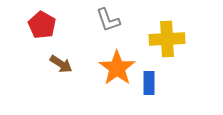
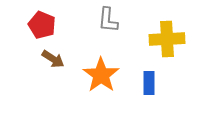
gray L-shape: rotated 24 degrees clockwise
red pentagon: rotated 8 degrees counterclockwise
brown arrow: moved 8 px left, 5 px up
orange star: moved 16 px left, 7 px down
